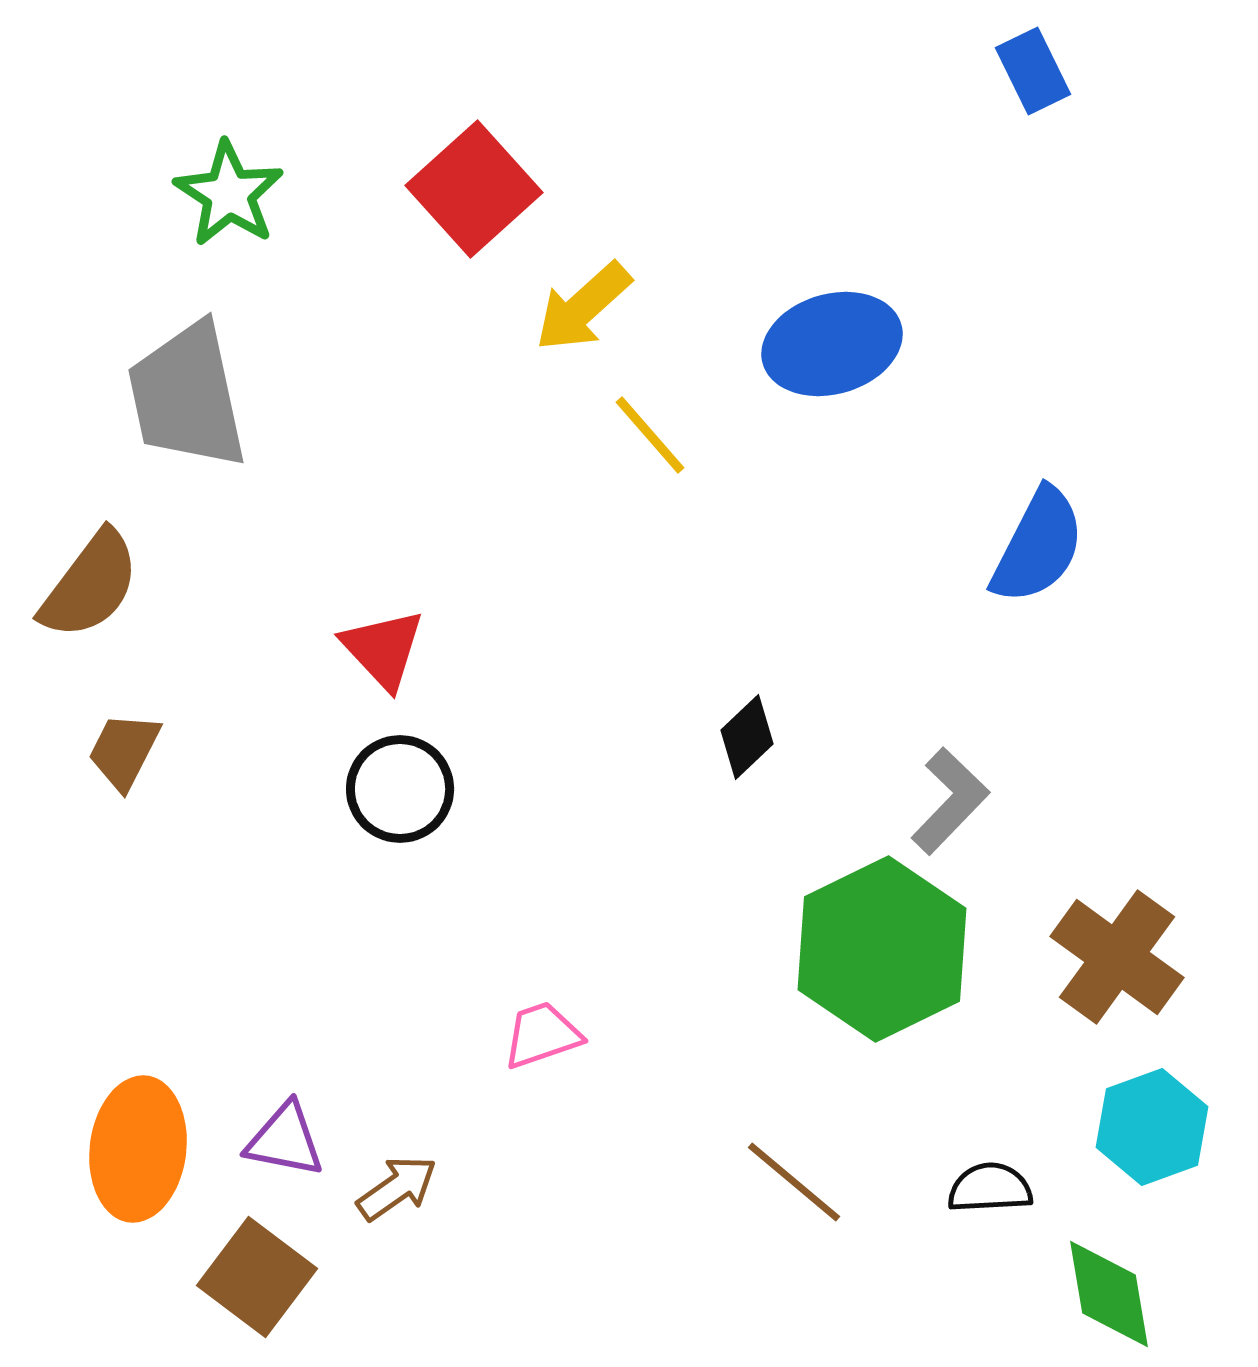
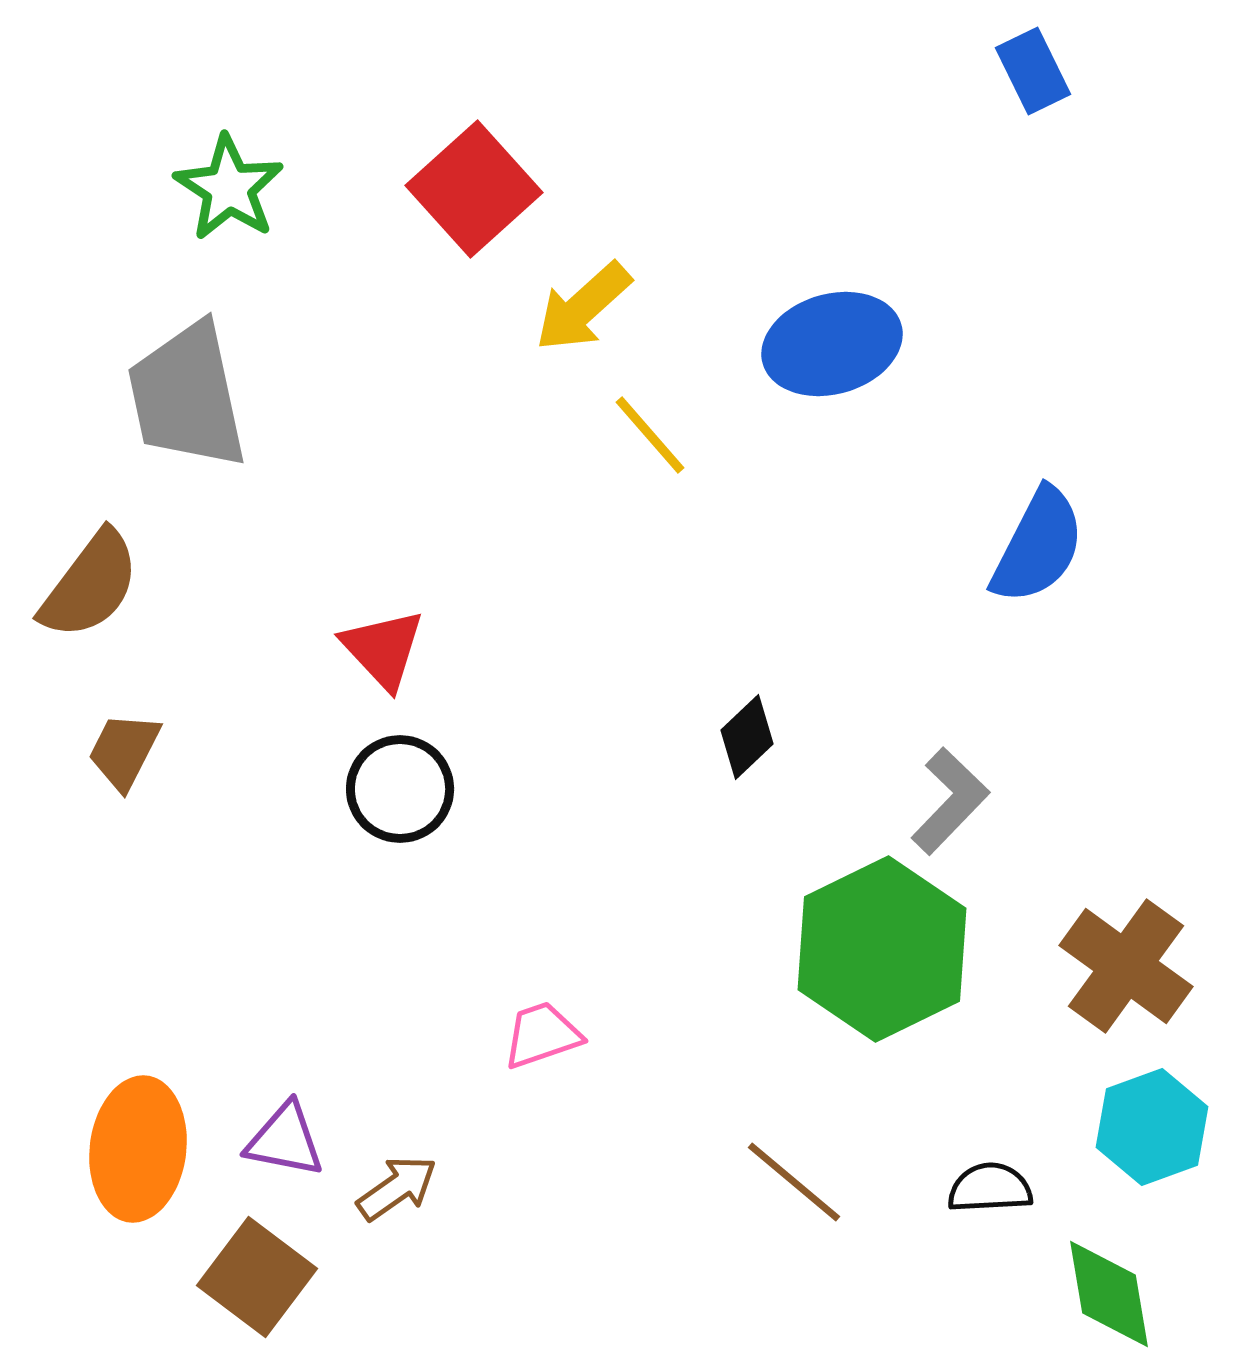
green star: moved 6 px up
brown cross: moved 9 px right, 9 px down
